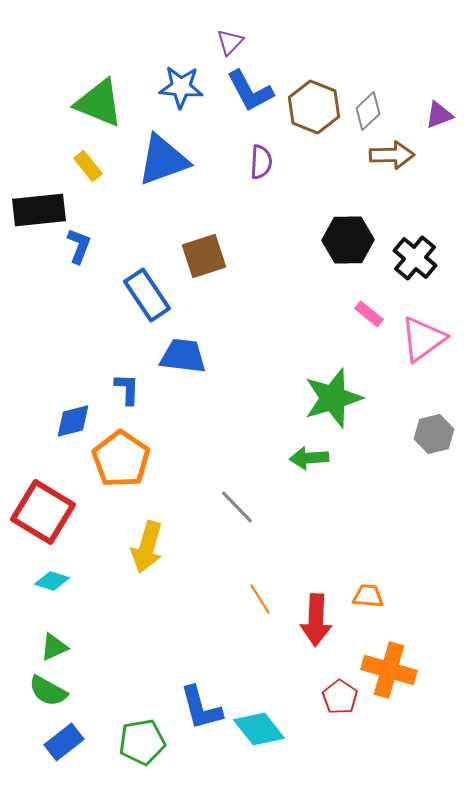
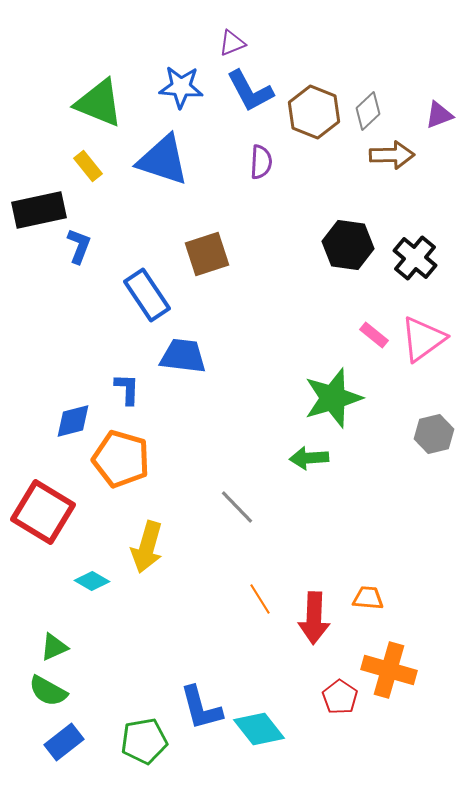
purple triangle at (230, 42): moved 2 px right, 1 px down; rotated 24 degrees clockwise
brown hexagon at (314, 107): moved 5 px down
blue triangle at (163, 160): rotated 38 degrees clockwise
black rectangle at (39, 210): rotated 6 degrees counterclockwise
black hexagon at (348, 240): moved 5 px down; rotated 9 degrees clockwise
brown square at (204, 256): moved 3 px right, 2 px up
pink rectangle at (369, 314): moved 5 px right, 21 px down
orange pentagon at (121, 459): rotated 18 degrees counterclockwise
cyan diamond at (52, 581): moved 40 px right; rotated 12 degrees clockwise
orange trapezoid at (368, 596): moved 2 px down
red arrow at (316, 620): moved 2 px left, 2 px up
green pentagon at (142, 742): moved 2 px right, 1 px up
